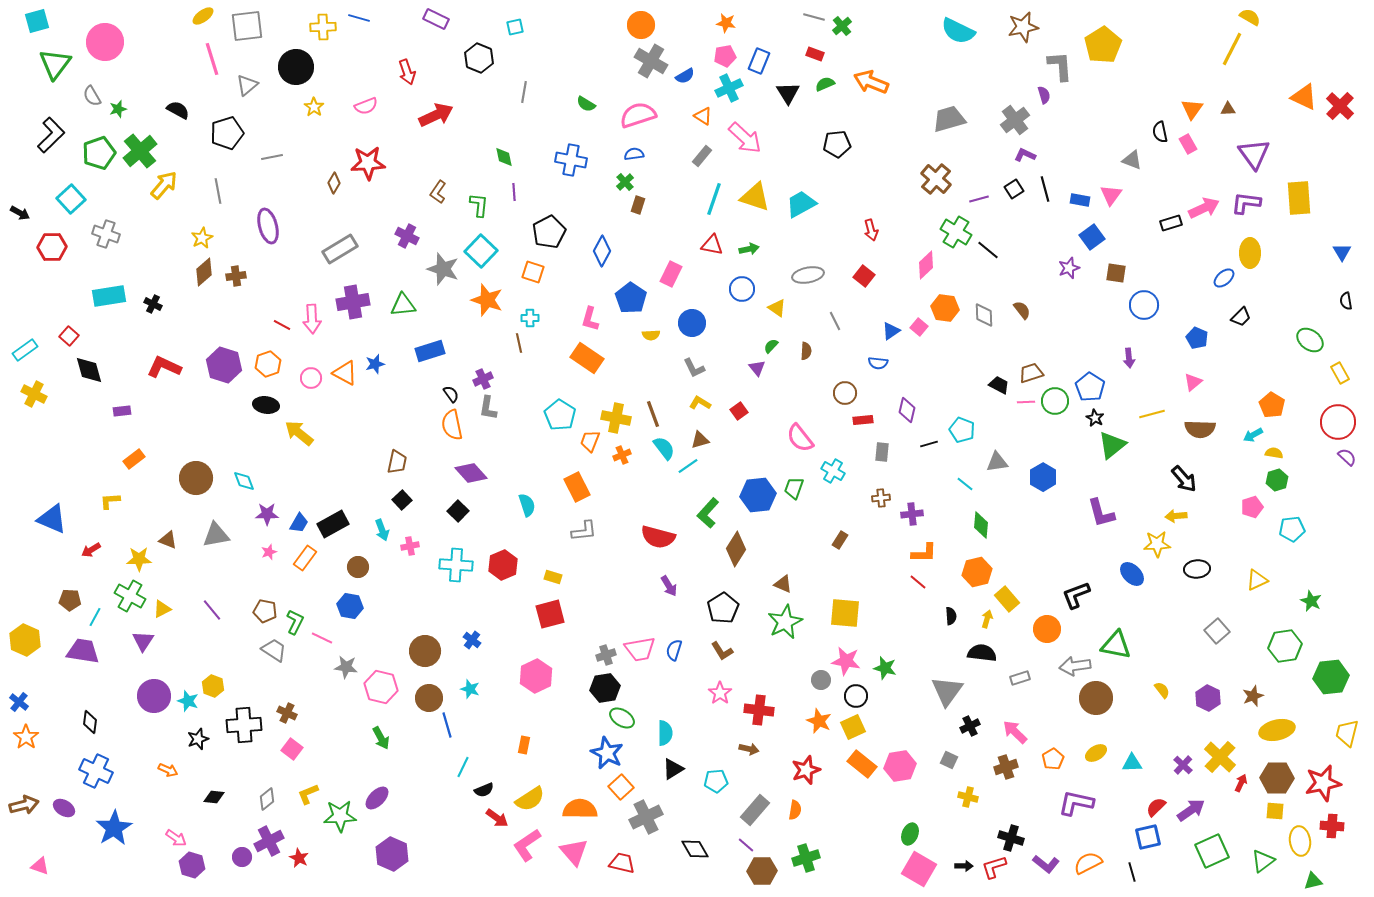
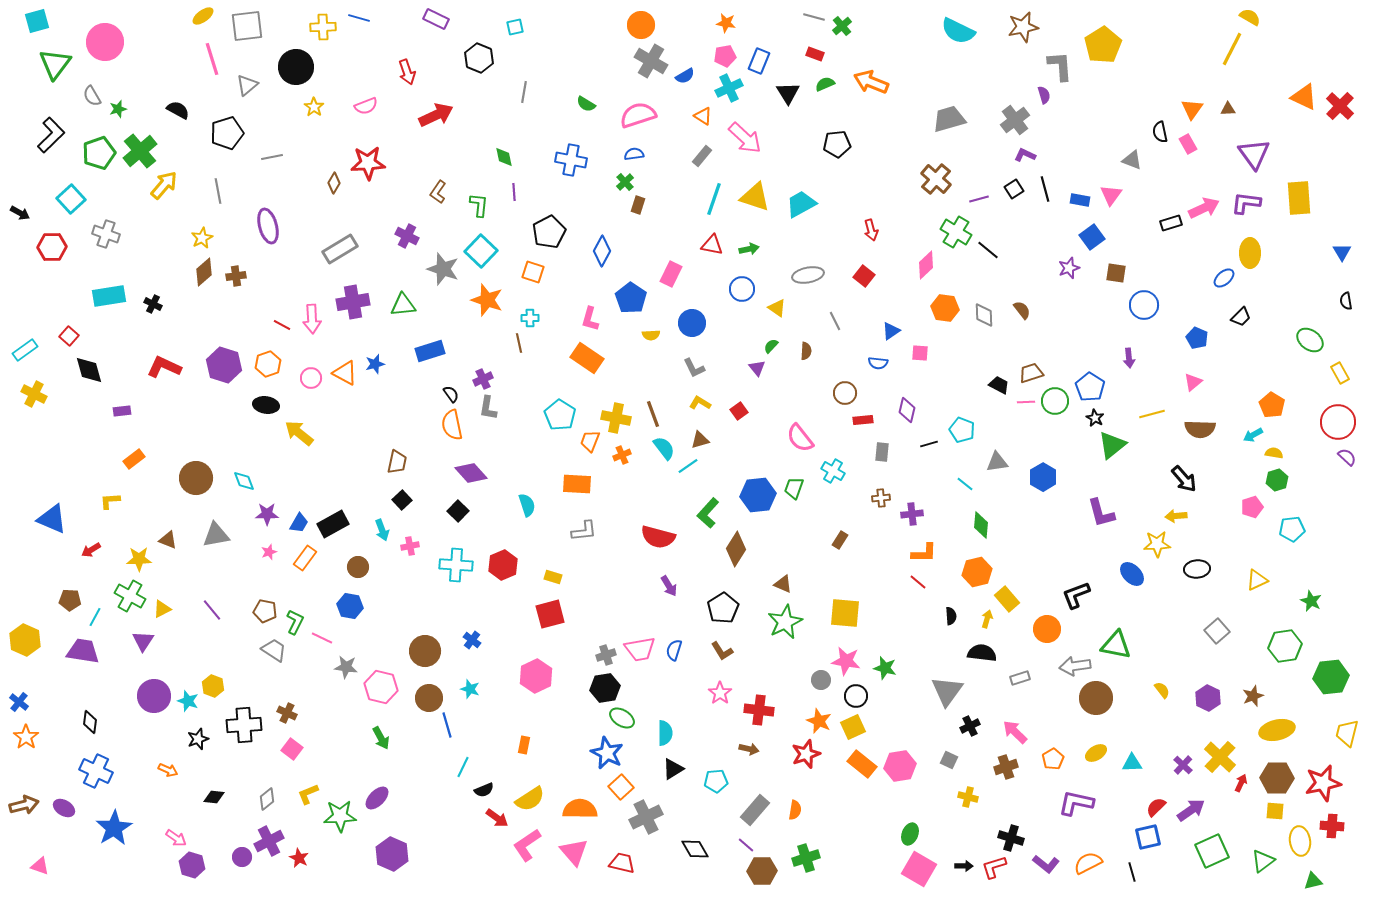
pink square at (919, 327): moved 1 px right, 26 px down; rotated 36 degrees counterclockwise
orange rectangle at (577, 487): moved 3 px up; rotated 60 degrees counterclockwise
red star at (806, 770): moved 16 px up
